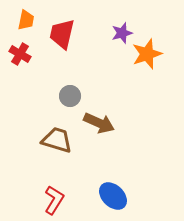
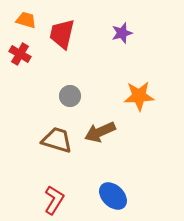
orange trapezoid: rotated 85 degrees counterclockwise
orange star: moved 8 px left, 42 px down; rotated 16 degrees clockwise
brown arrow: moved 1 px right, 9 px down; rotated 132 degrees clockwise
